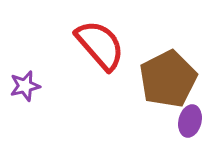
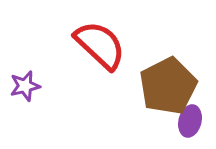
red semicircle: rotated 6 degrees counterclockwise
brown pentagon: moved 7 px down
